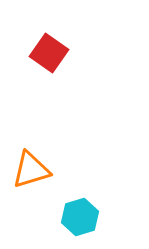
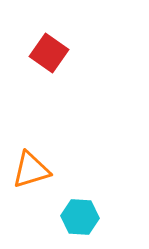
cyan hexagon: rotated 21 degrees clockwise
